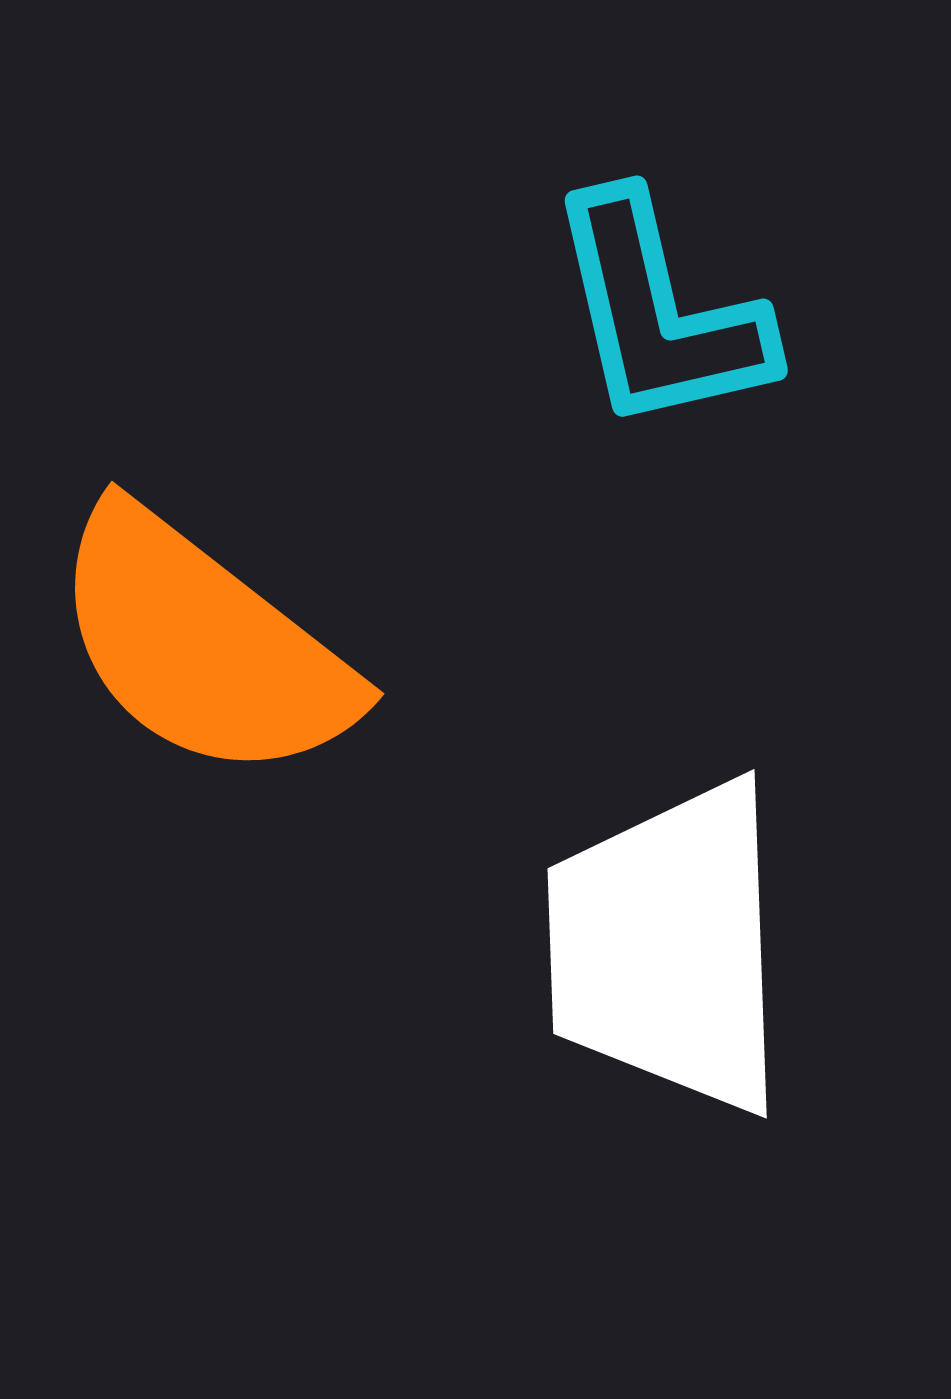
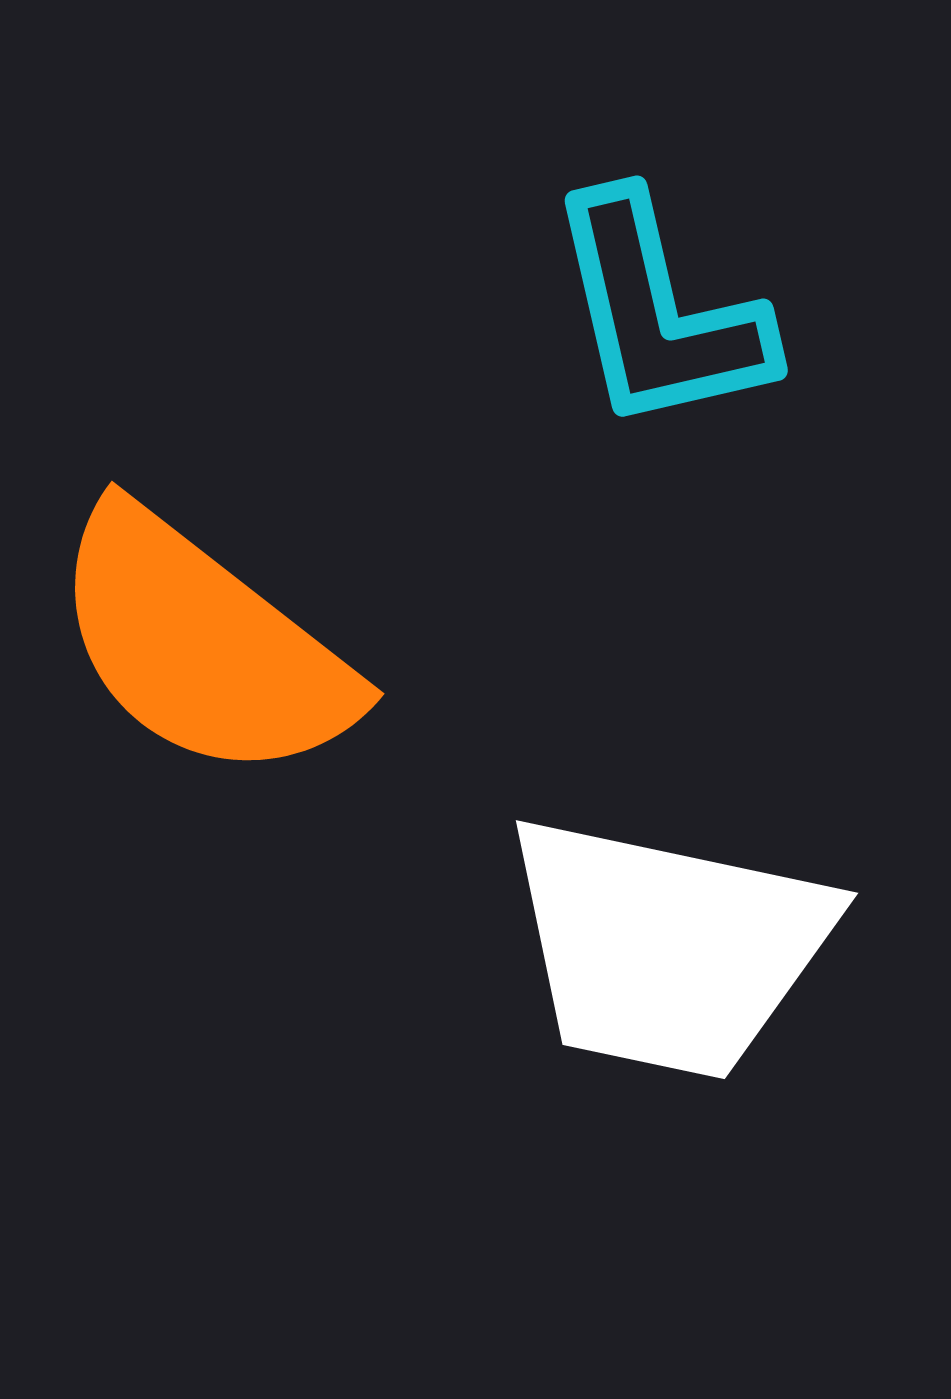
white trapezoid: rotated 76 degrees counterclockwise
